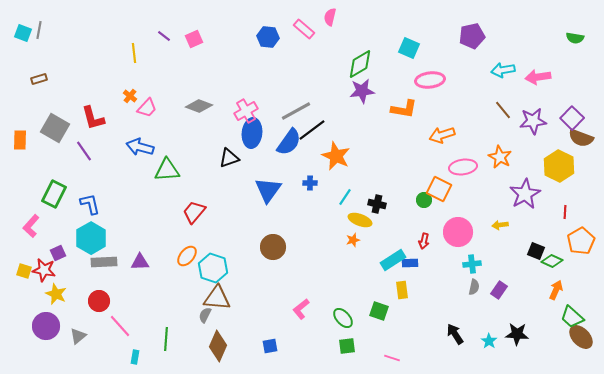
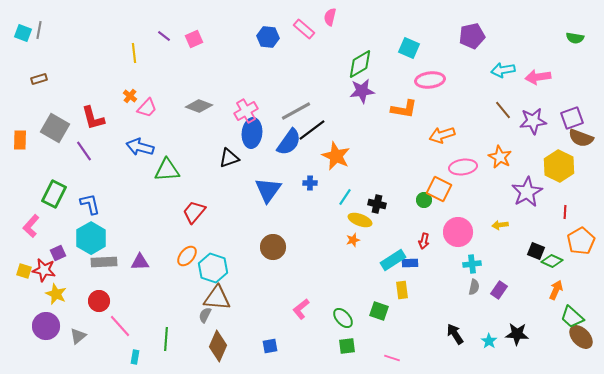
purple square at (572, 118): rotated 25 degrees clockwise
purple star at (525, 194): moved 2 px right, 2 px up
